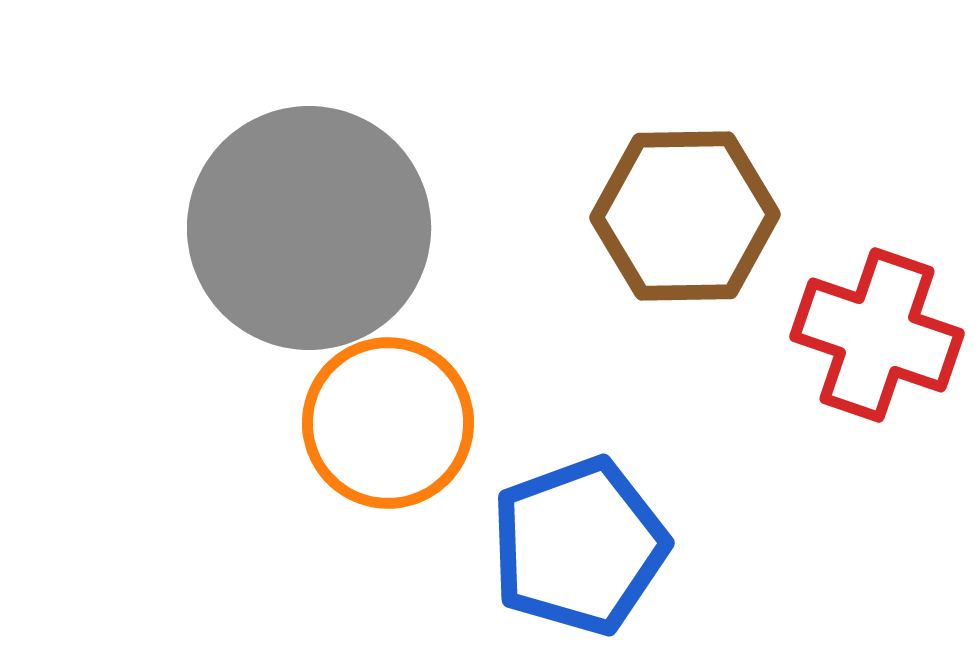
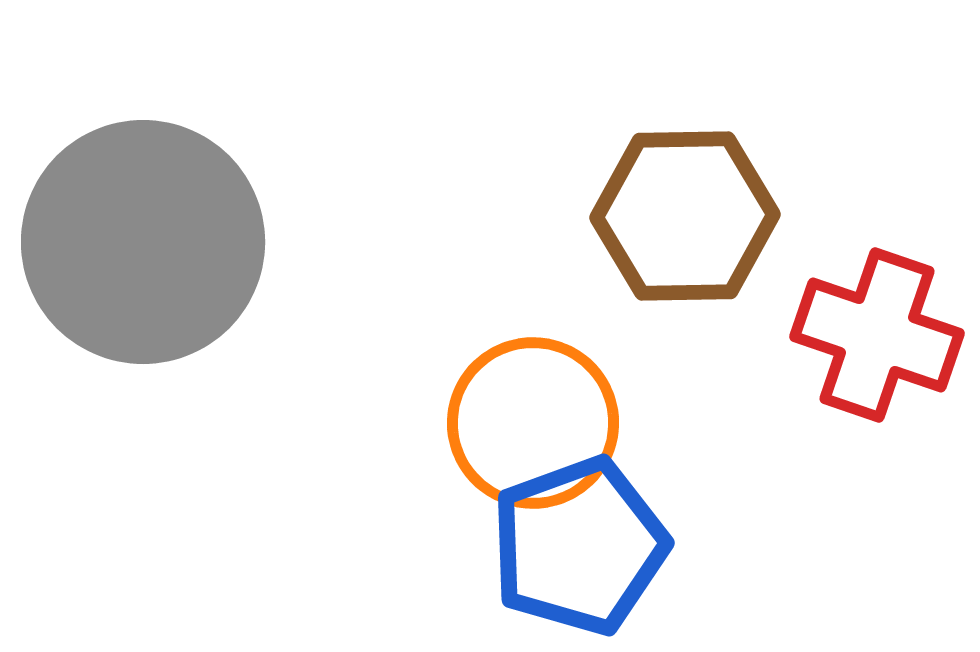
gray circle: moved 166 px left, 14 px down
orange circle: moved 145 px right
